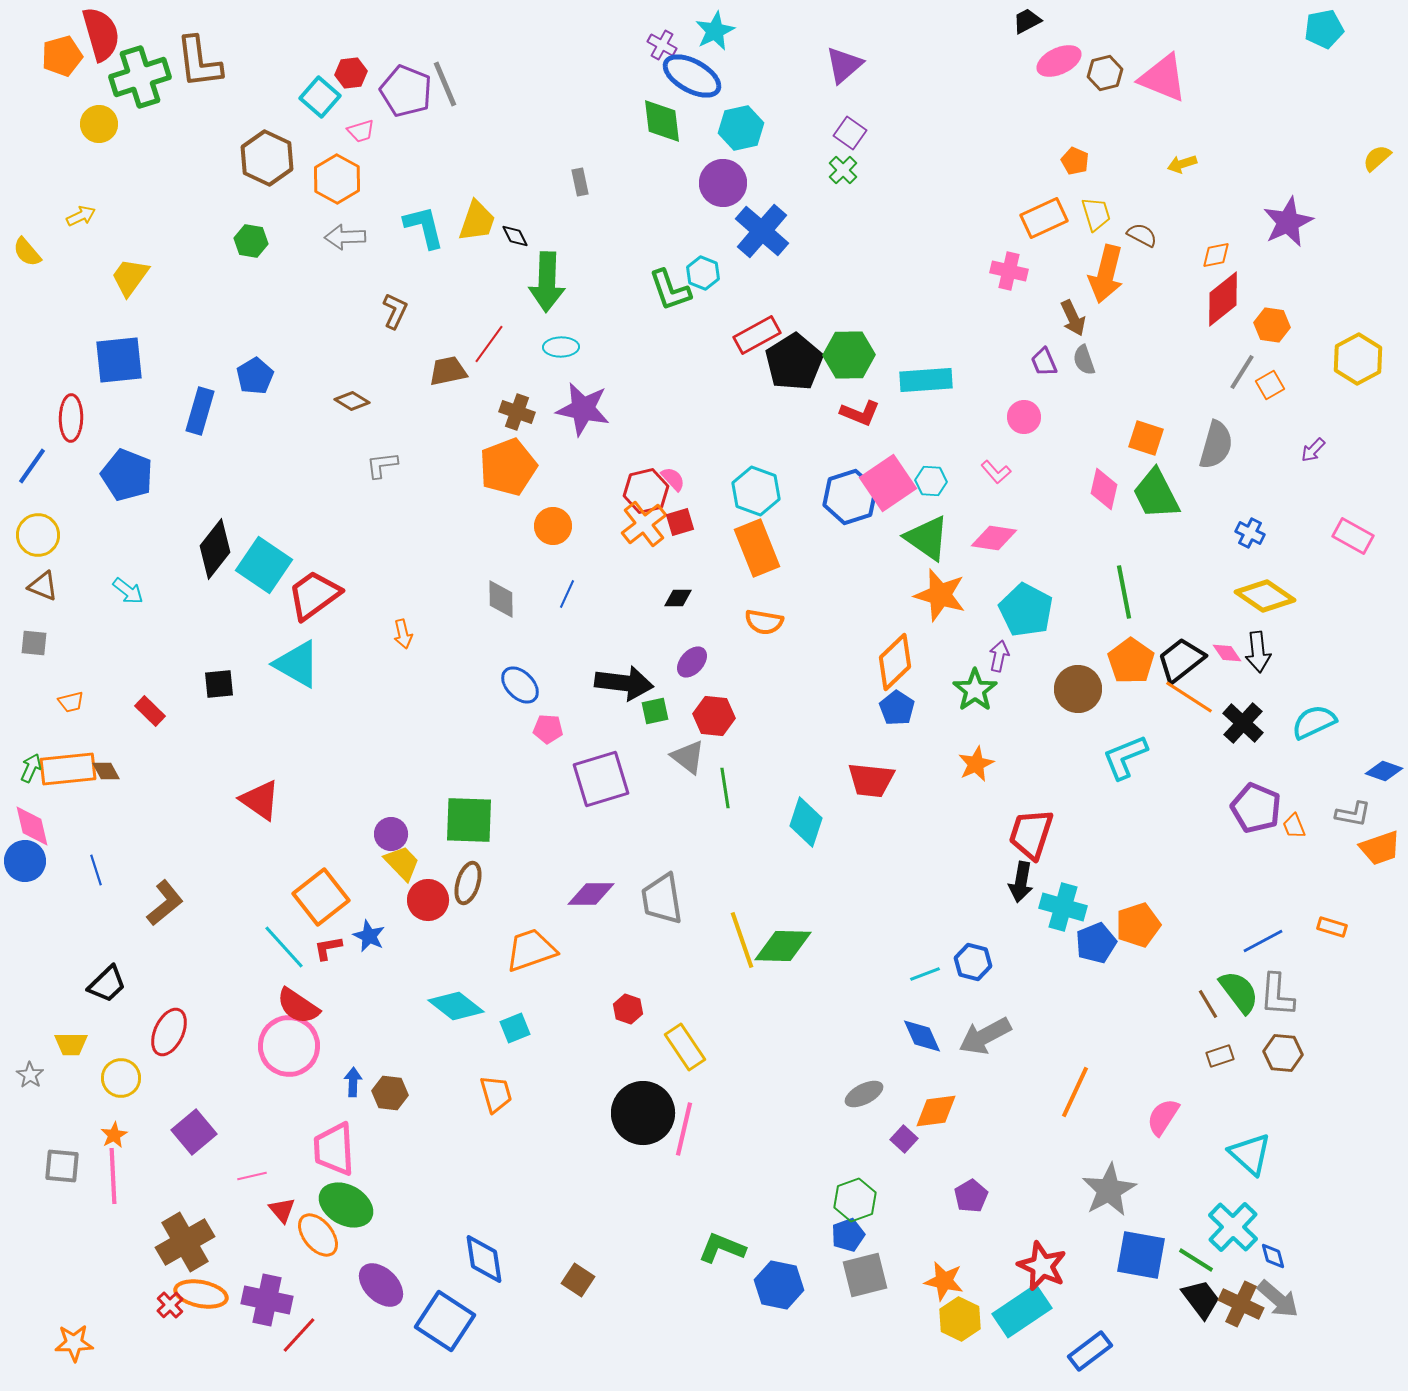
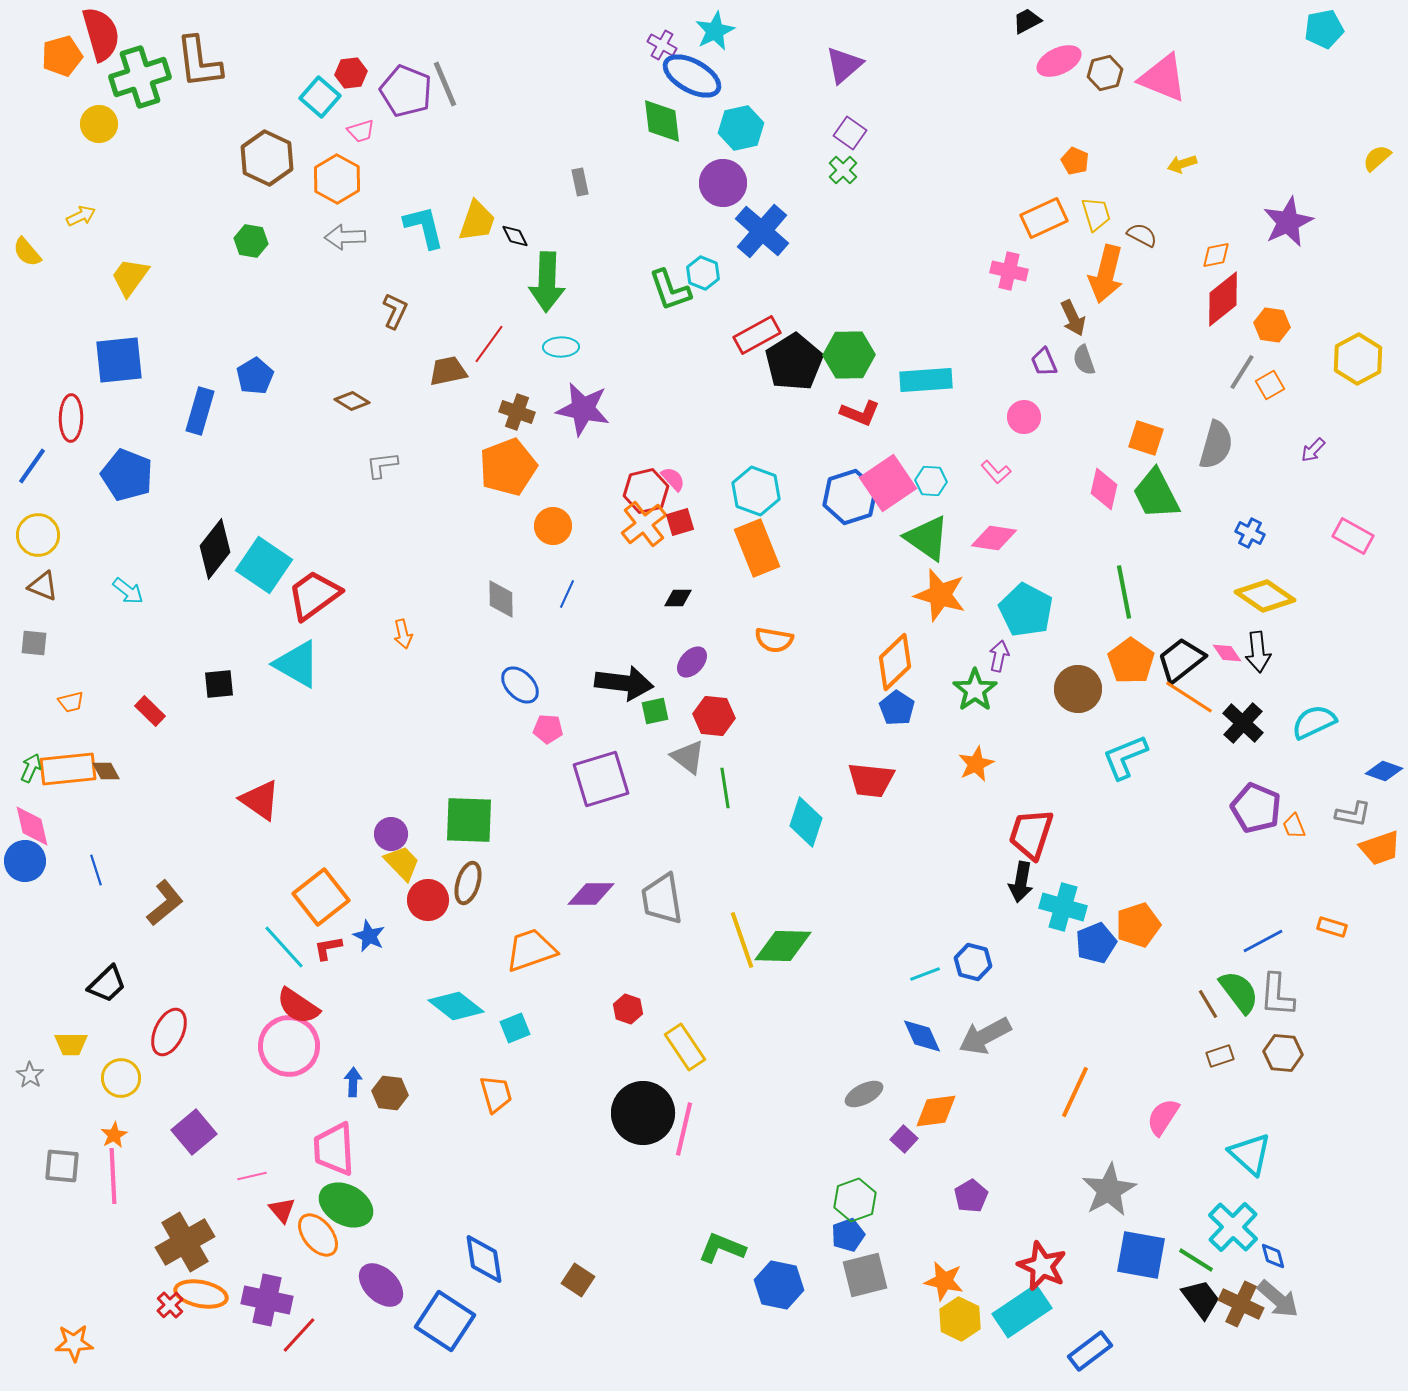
orange semicircle at (764, 622): moved 10 px right, 18 px down
